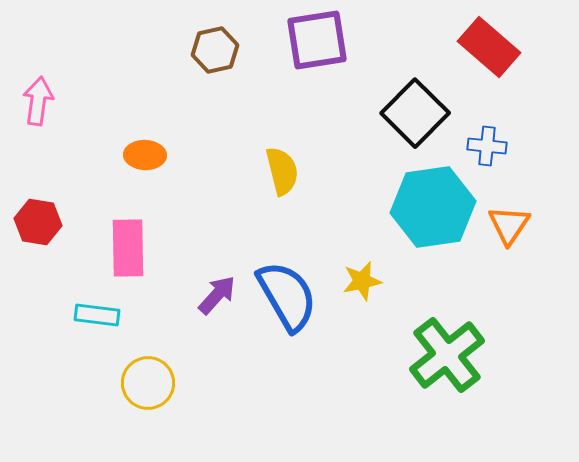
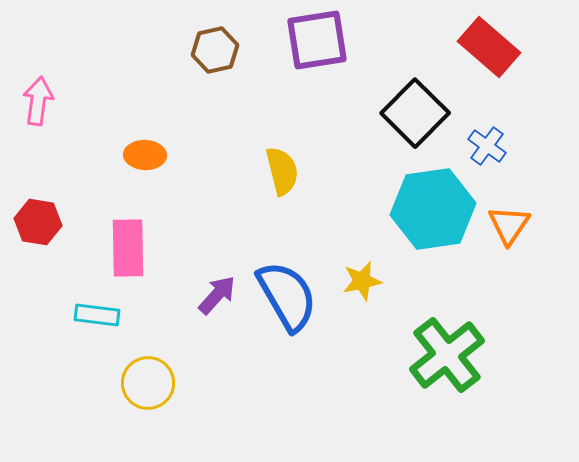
blue cross: rotated 30 degrees clockwise
cyan hexagon: moved 2 px down
